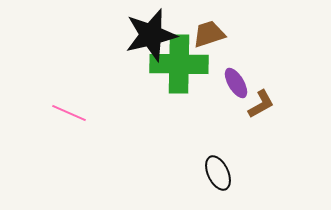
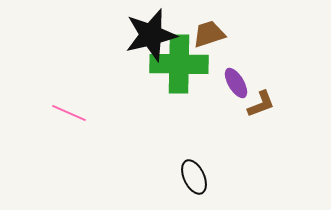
brown L-shape: rotated 8 degrees clockwise
black ellipse: moved 24 px left, 4 px down
